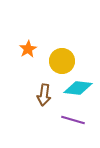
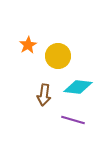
orange star: moved 4 px up
yellow circle: moved 4 px left, 5 px up
cyan diamond: moved 1 px up
